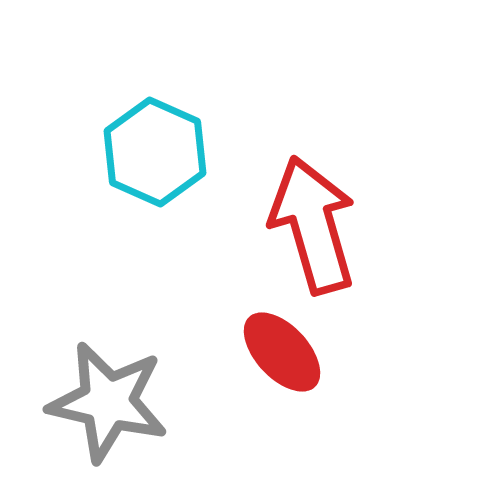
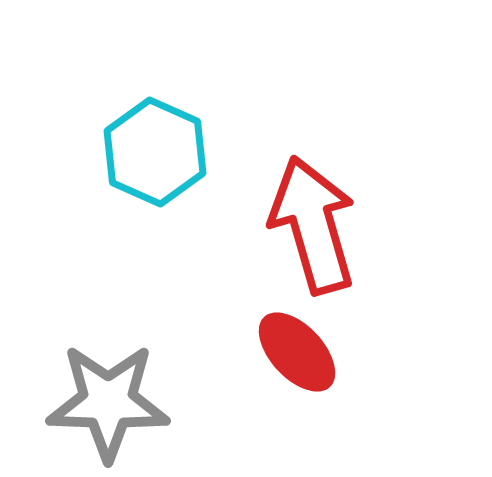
red ellipse: moved 15 px right
gray star: rotated 11 degrees counterclockwise
